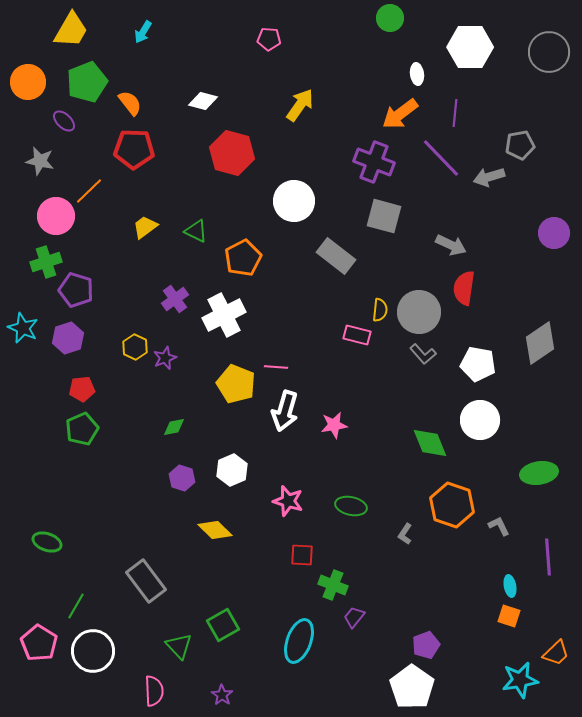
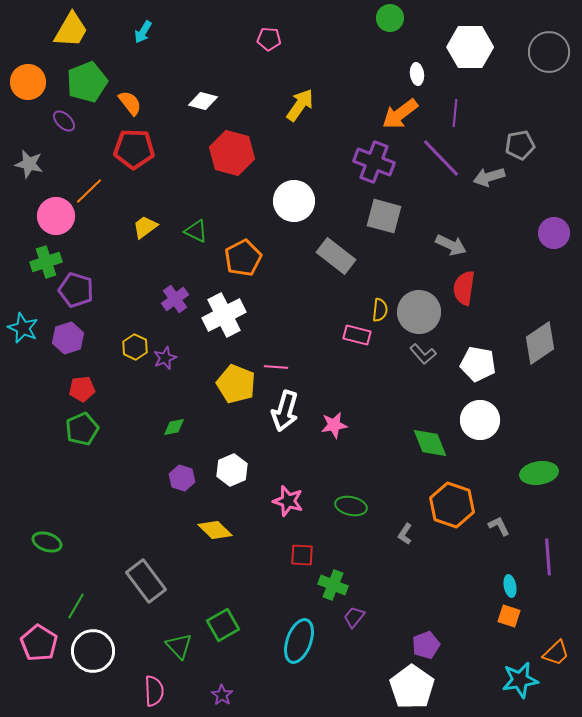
gray star at (40, 161): moved 11 px left, 3 px down
